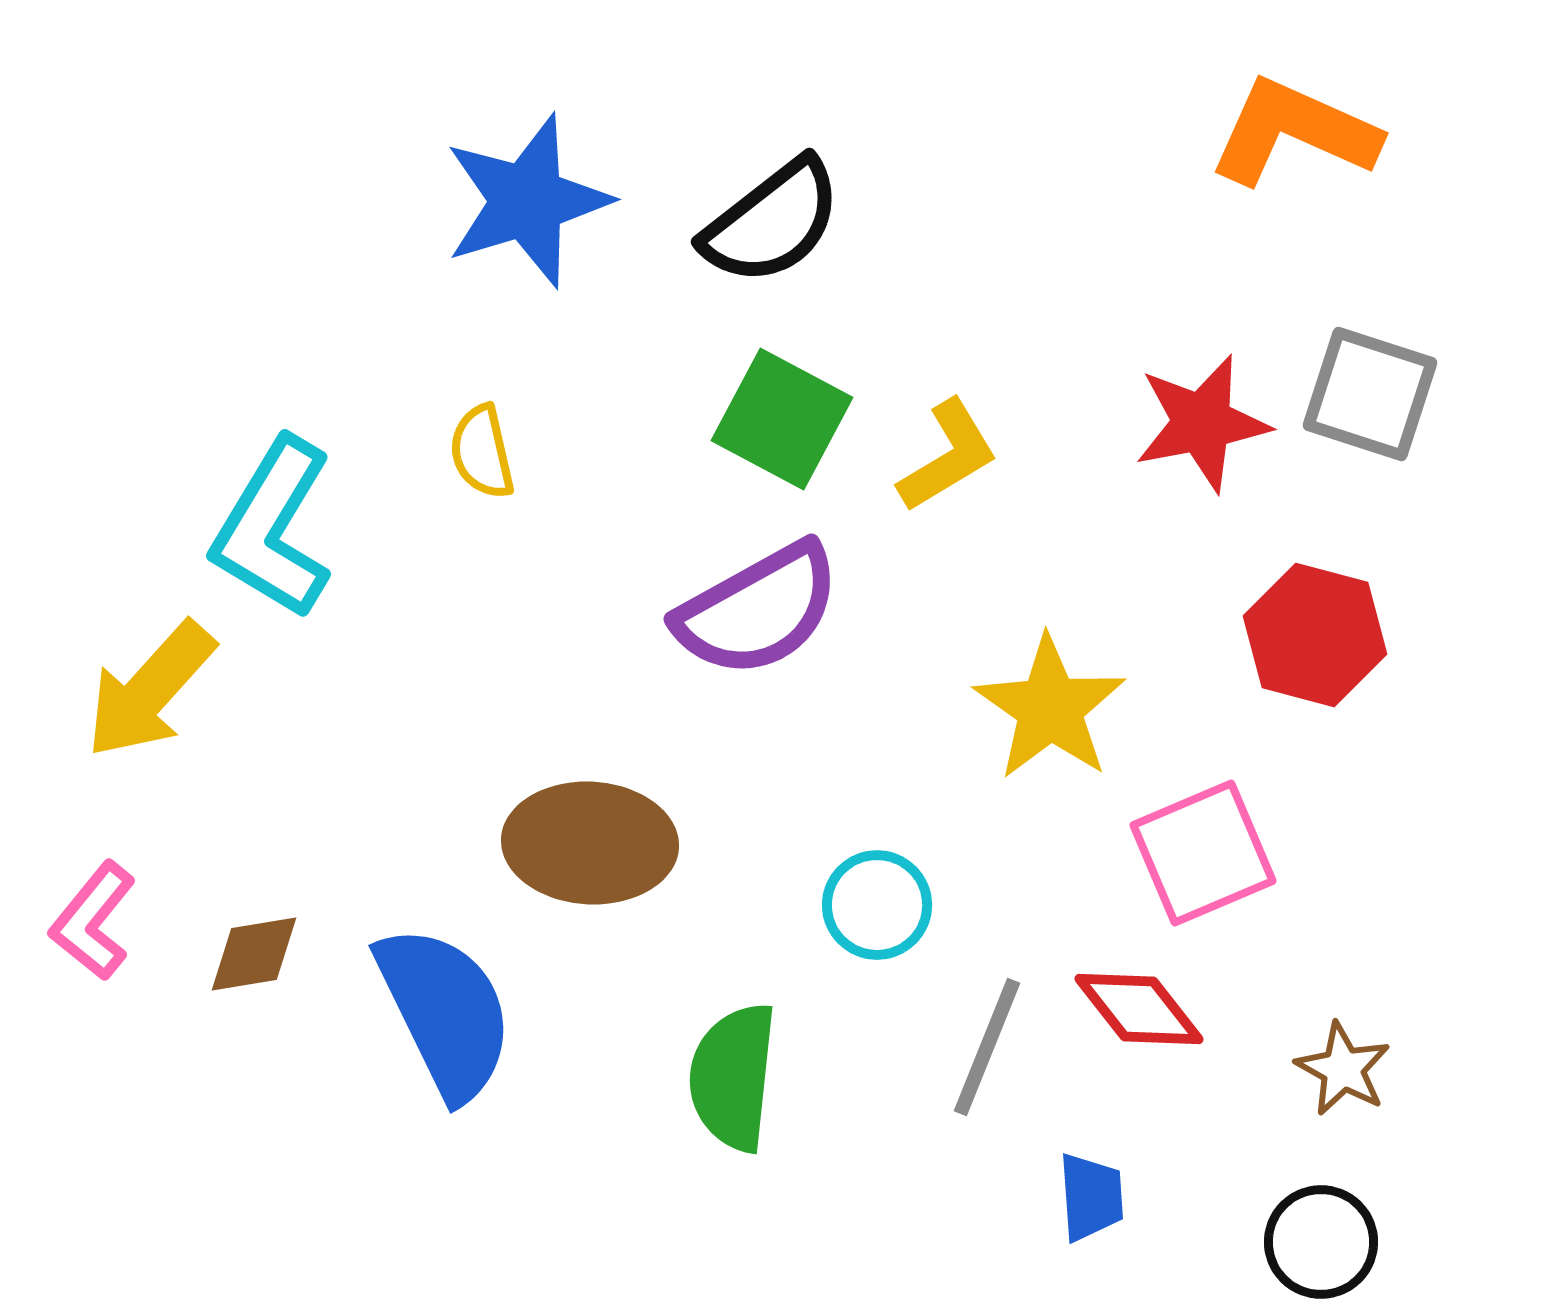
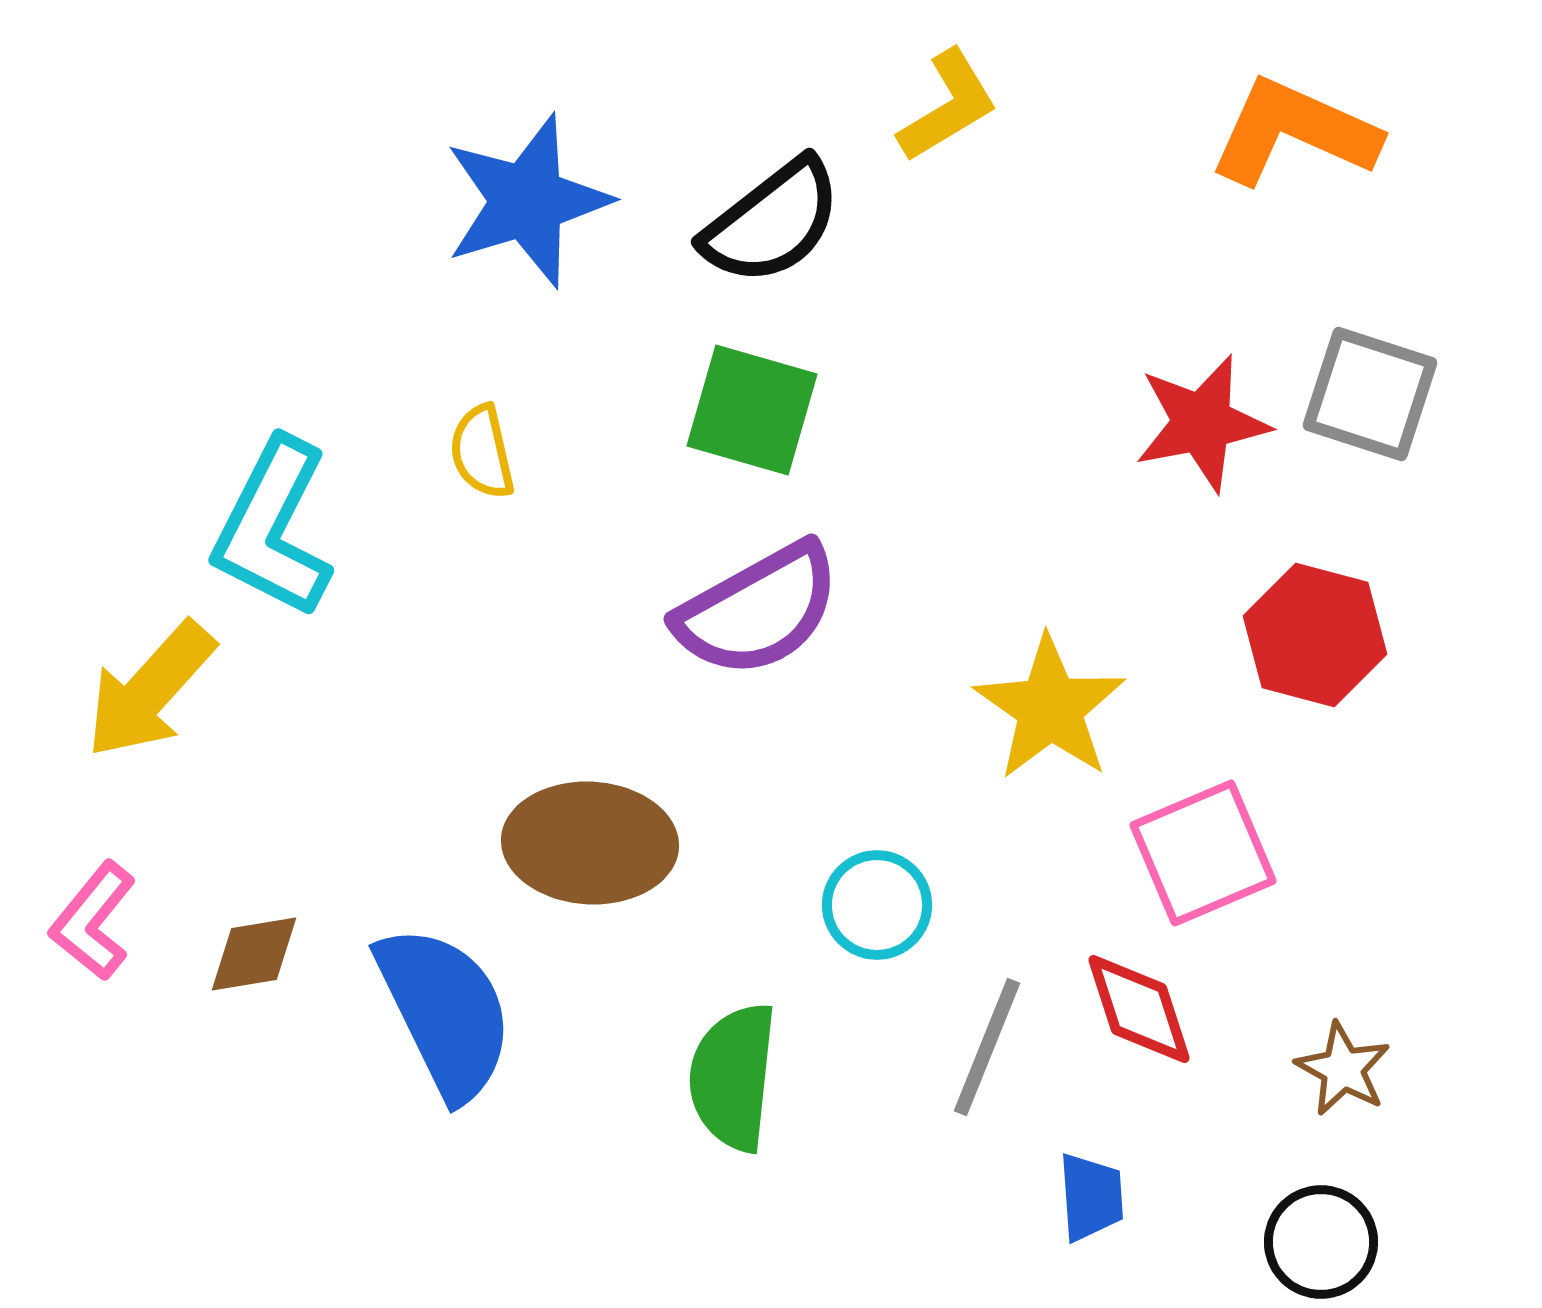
green square: moved 30 px left, 9 px up; rotated 12 degrees counterclockwise
yellow L-shape: moved 350 px up
cyan L-shape: rotated 4 degrees counterclockwise
red diamond: rotated 20 degrees clockwise
